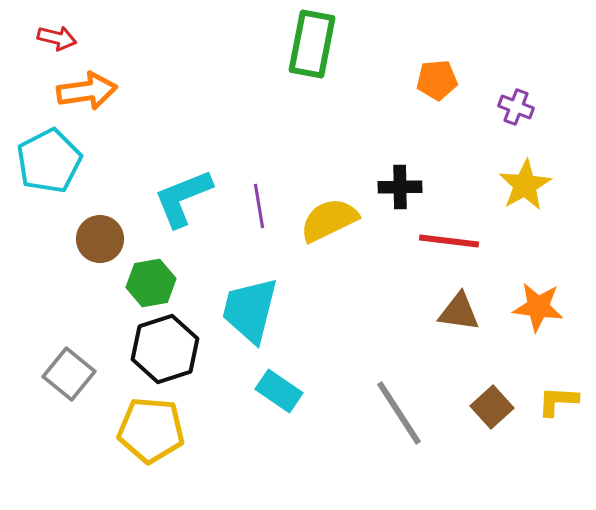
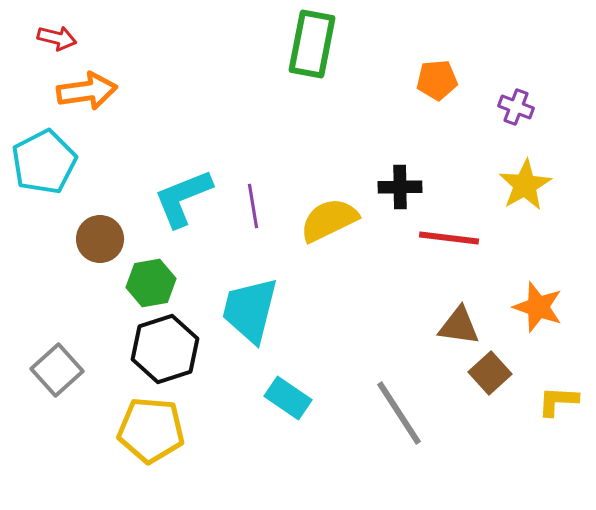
cyan pentagon: moved 5 px left, 1 px down
purple line: moved 6 px left
red line: moved 3 px up
orange star: rotated 12 degrees clockwise
brown triangle: moved 14 px down
gray square: moved 12 px left, 4 px up; rotated 9 degrees clockwise
cyan rectangle: moved 9 px right, 7 px down
brown square: moved 2 px left, 34 px up
